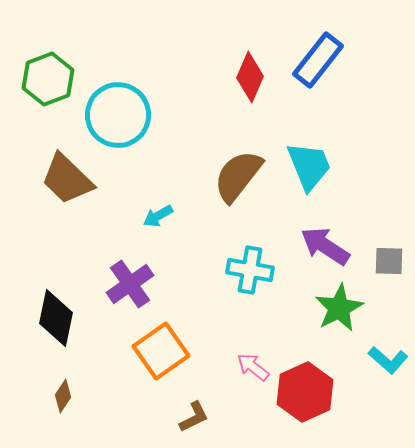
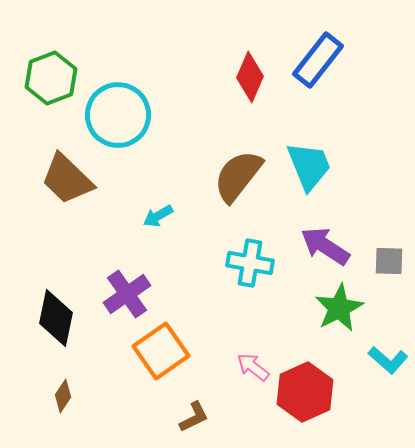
green hexagon: moved 3 px right, 1 px up
cyan cross: moved 7 px up
purple cross: moved 3 px left, 10 px down
